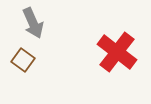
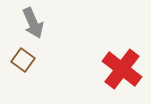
red cross: moved 5 px right, 17 px down
